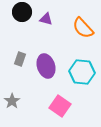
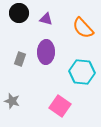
black circle: moved 3 px left, 1 px down
purple ellipse: moved 14 px up; rotated 20 degrees clockwise
gray star: rotated 21 degrees counterclockwise
